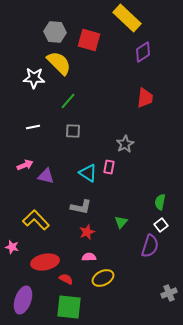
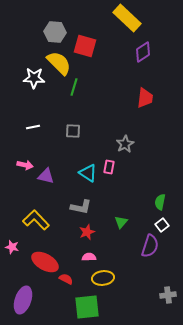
red square: moved 4 px left, 6 px down
green line: moved 6 px right, 14 px up; rotated 24 degrees counterclockwise
pink arrow: rotated 35 degrees clockwise
white square: moved 1 px right
red ellipse: rotated 40 degrees clockwise
yellow ellipse: rotated 20 degrees clockwise
gray cross: moved 1 px left, 2 px down; rotated 14 degrees clockwise
green square: moved 18 px right; rotated 12 degrees counterclockwise
